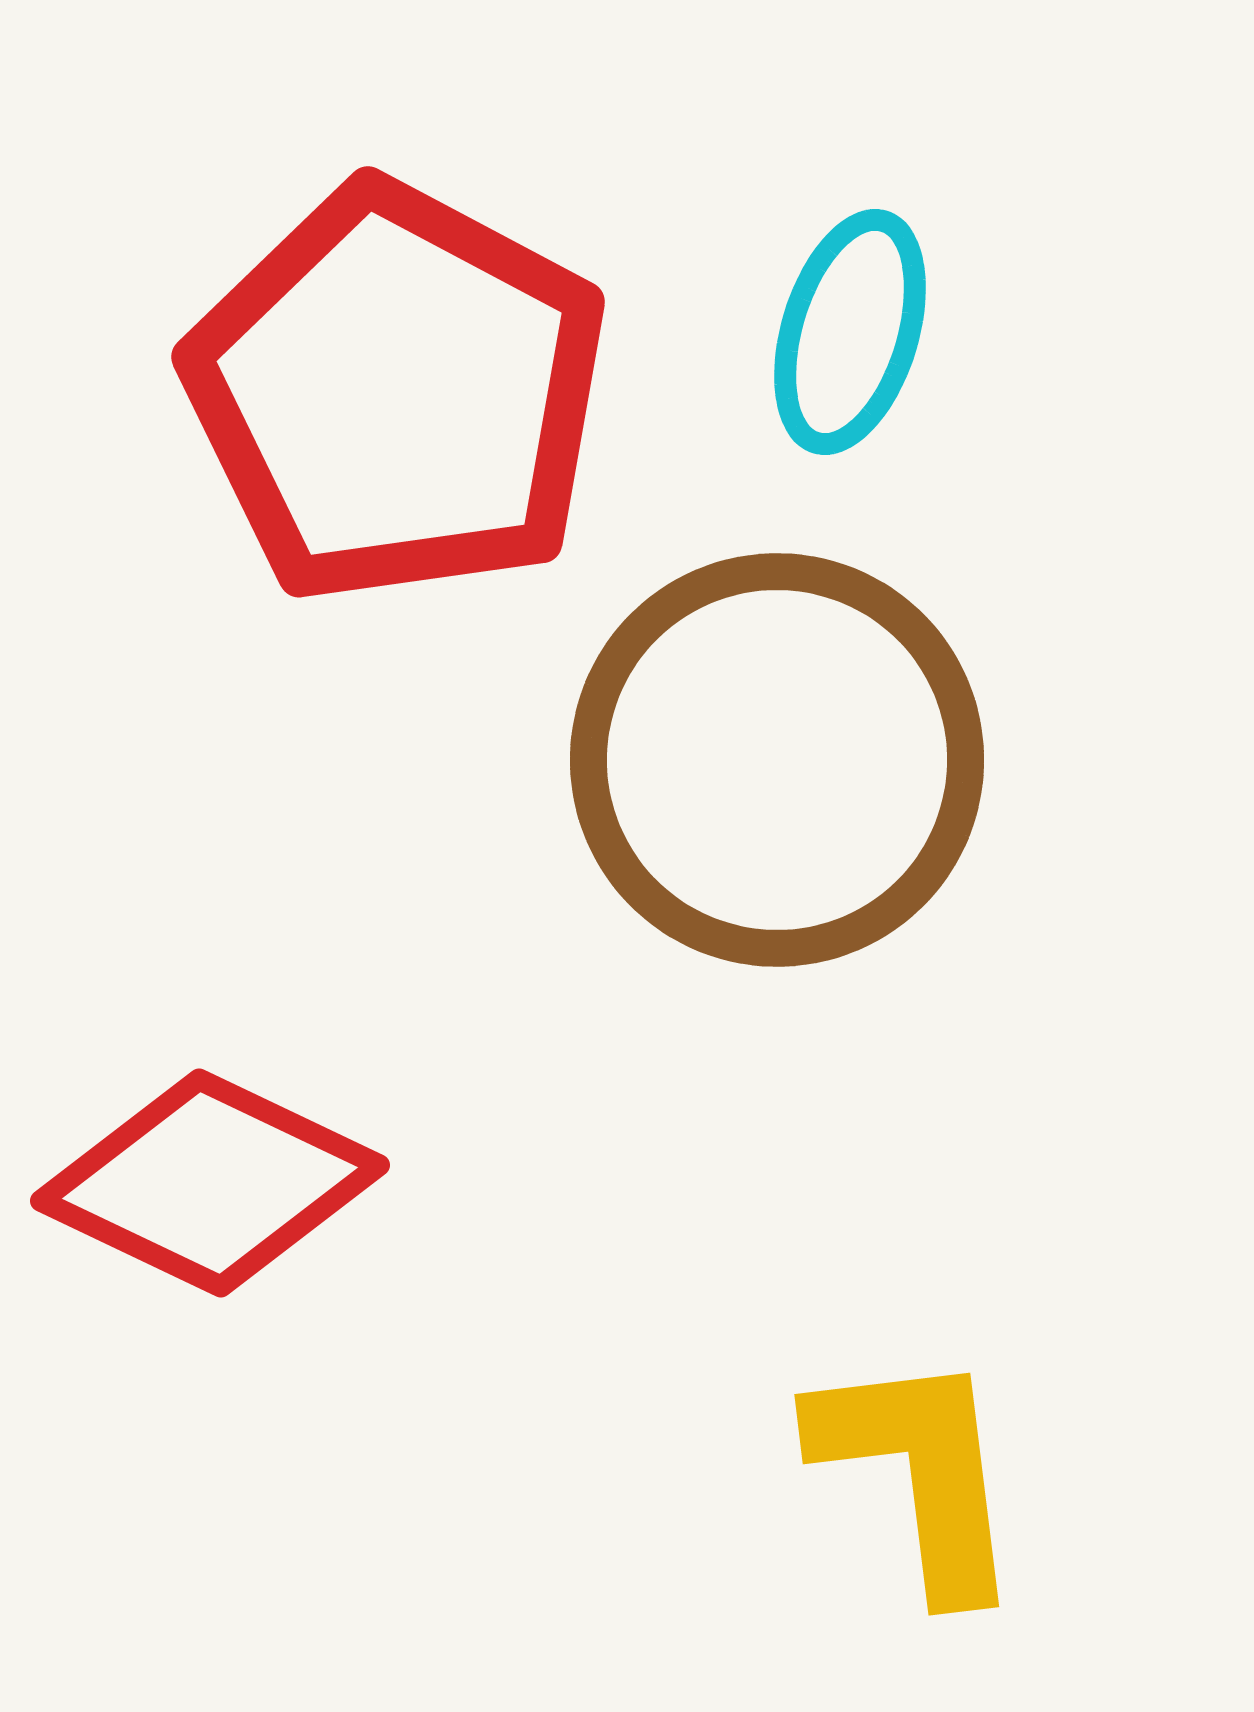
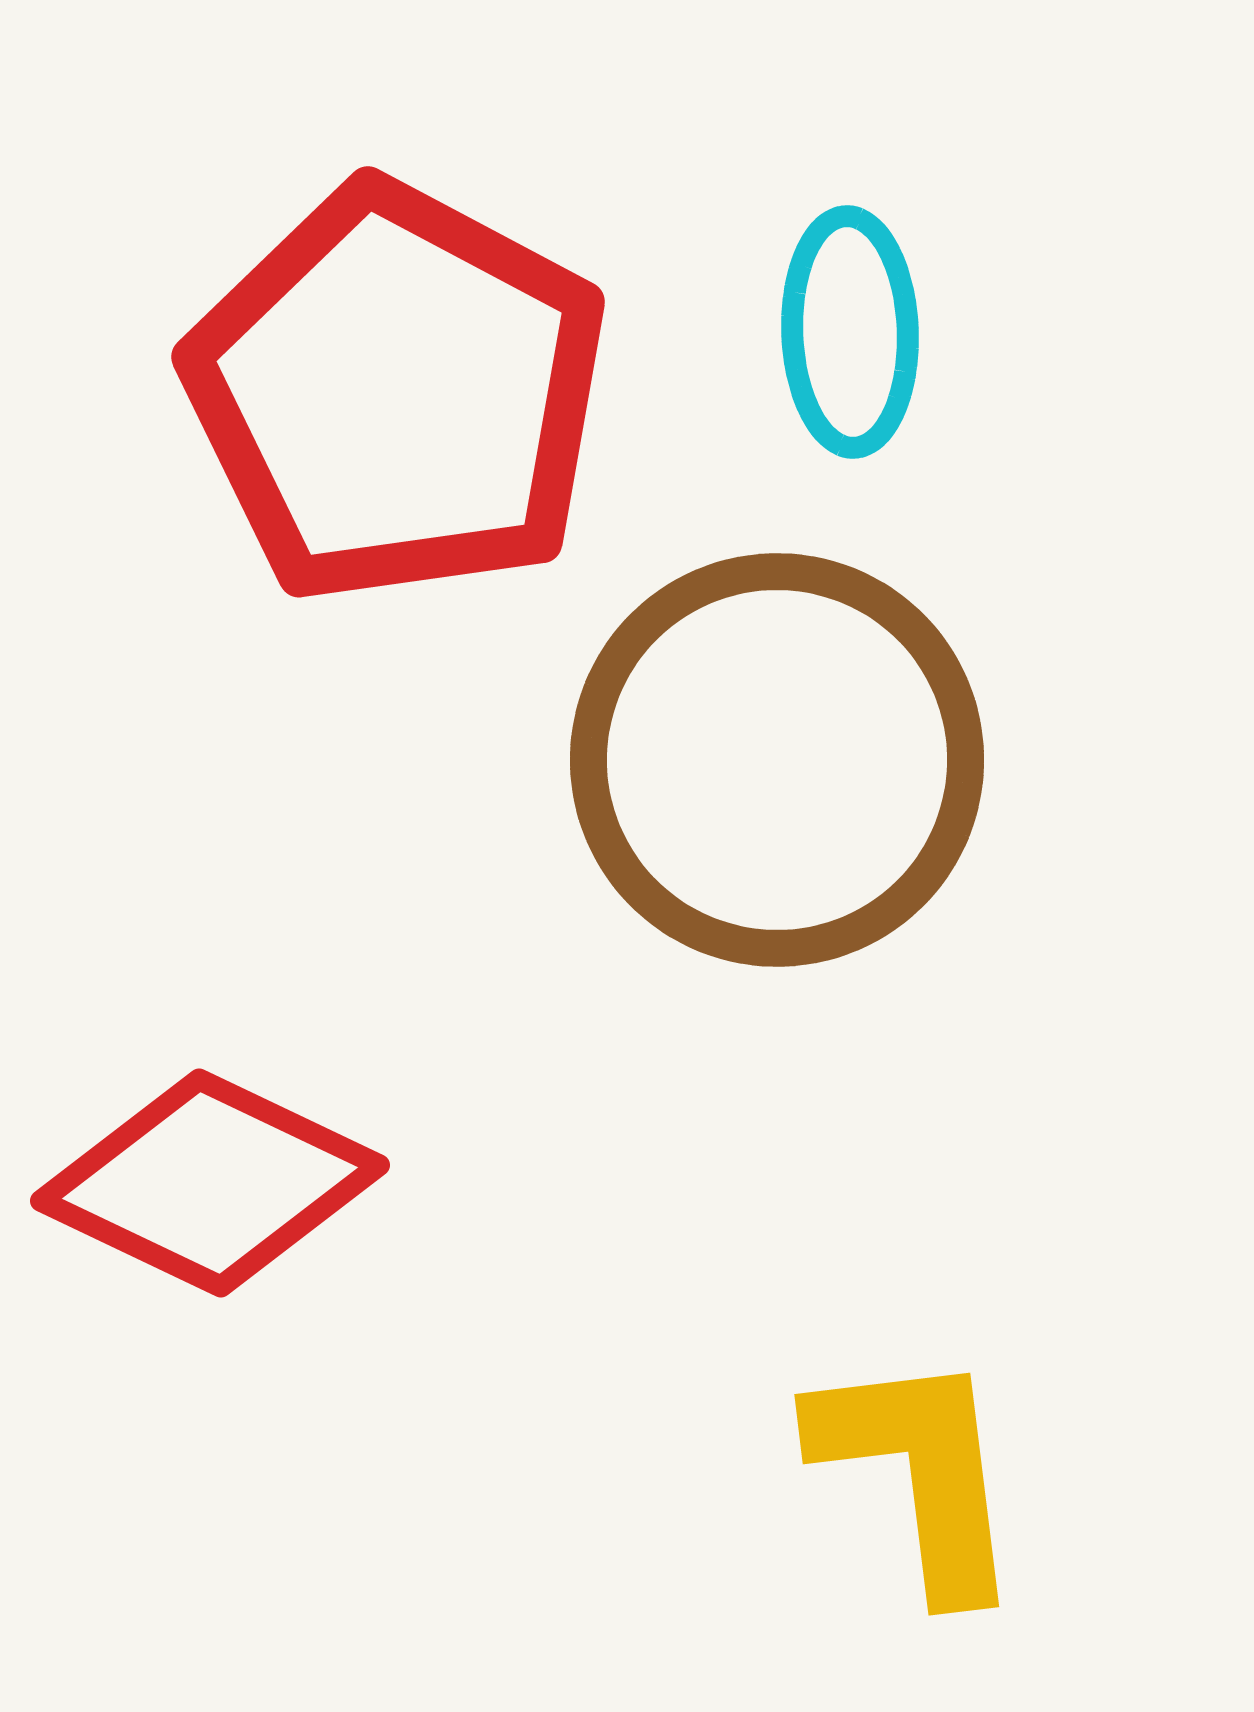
cyan ellipse: rotated 19 degrees counterclockwise
